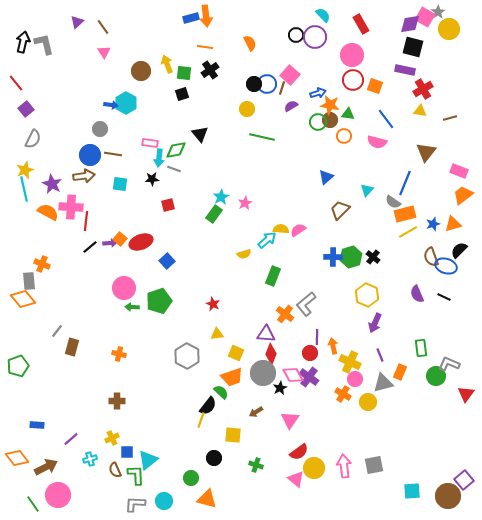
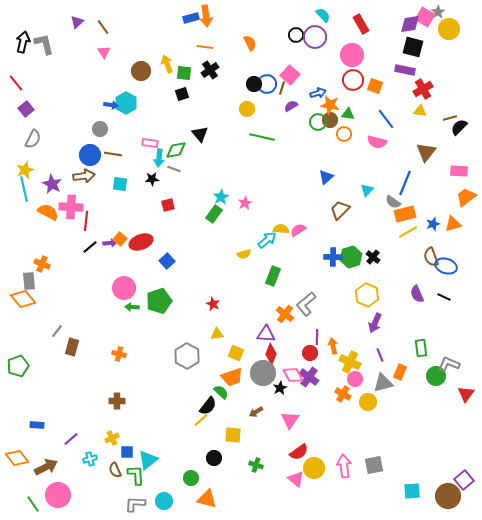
orange circle at (344, 136): moved 2 px up
pink rectangle at (459, 171): rotated 18 degrees counterclockwise
orange trapezoid at (463, 195): moved 3 px right, 2 px down
black semicircle at (459, 250): moved 123 px up
yellow line at (201, 420): rotated 28 degrees clockwise
